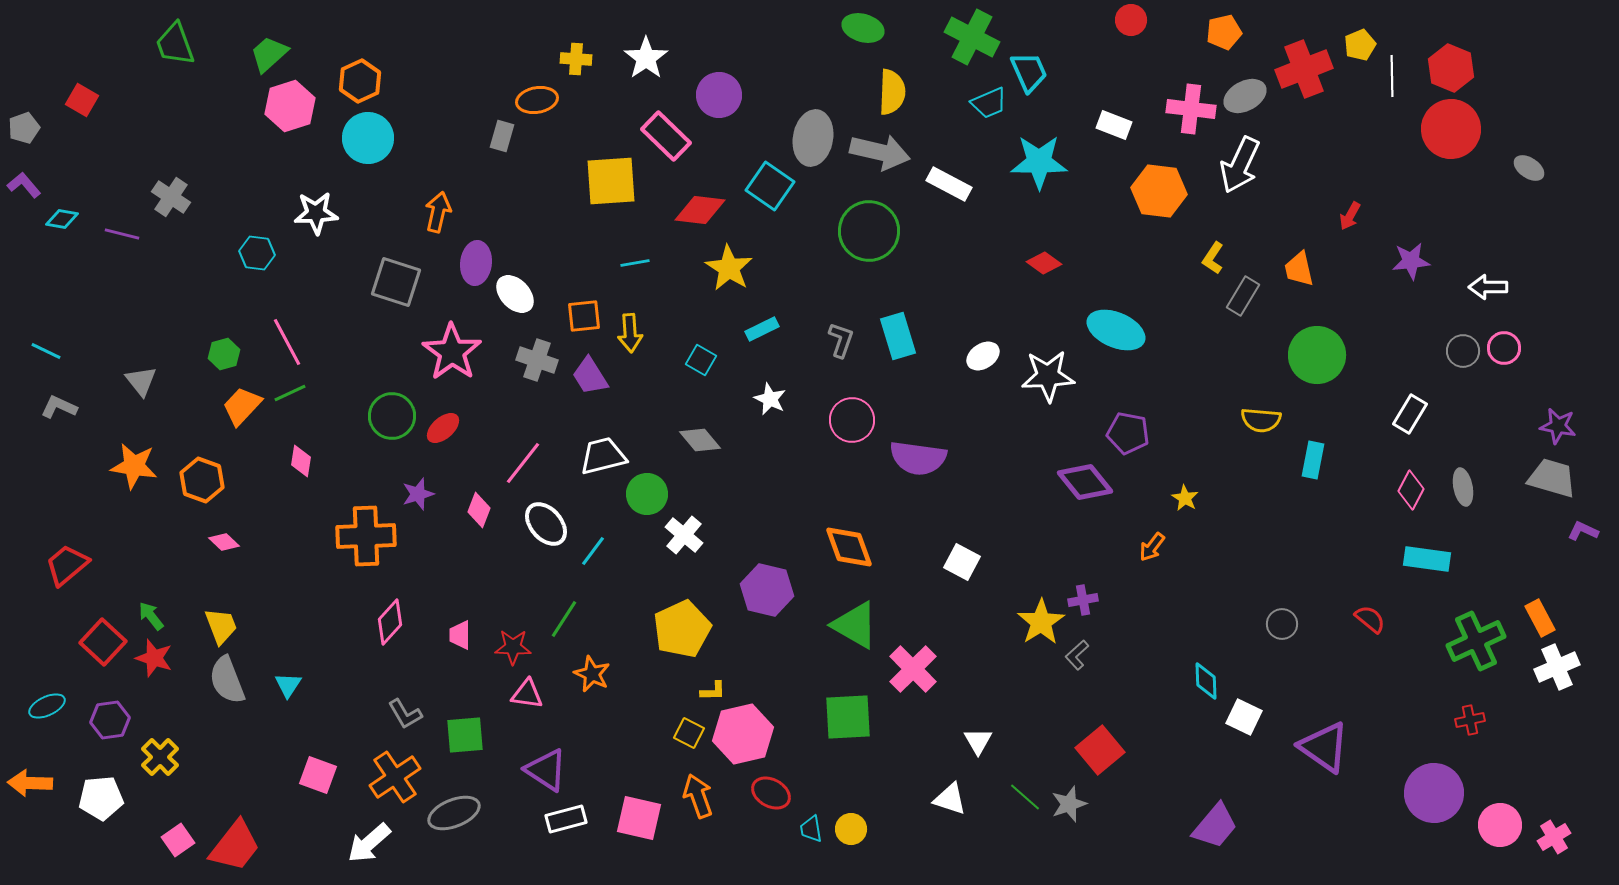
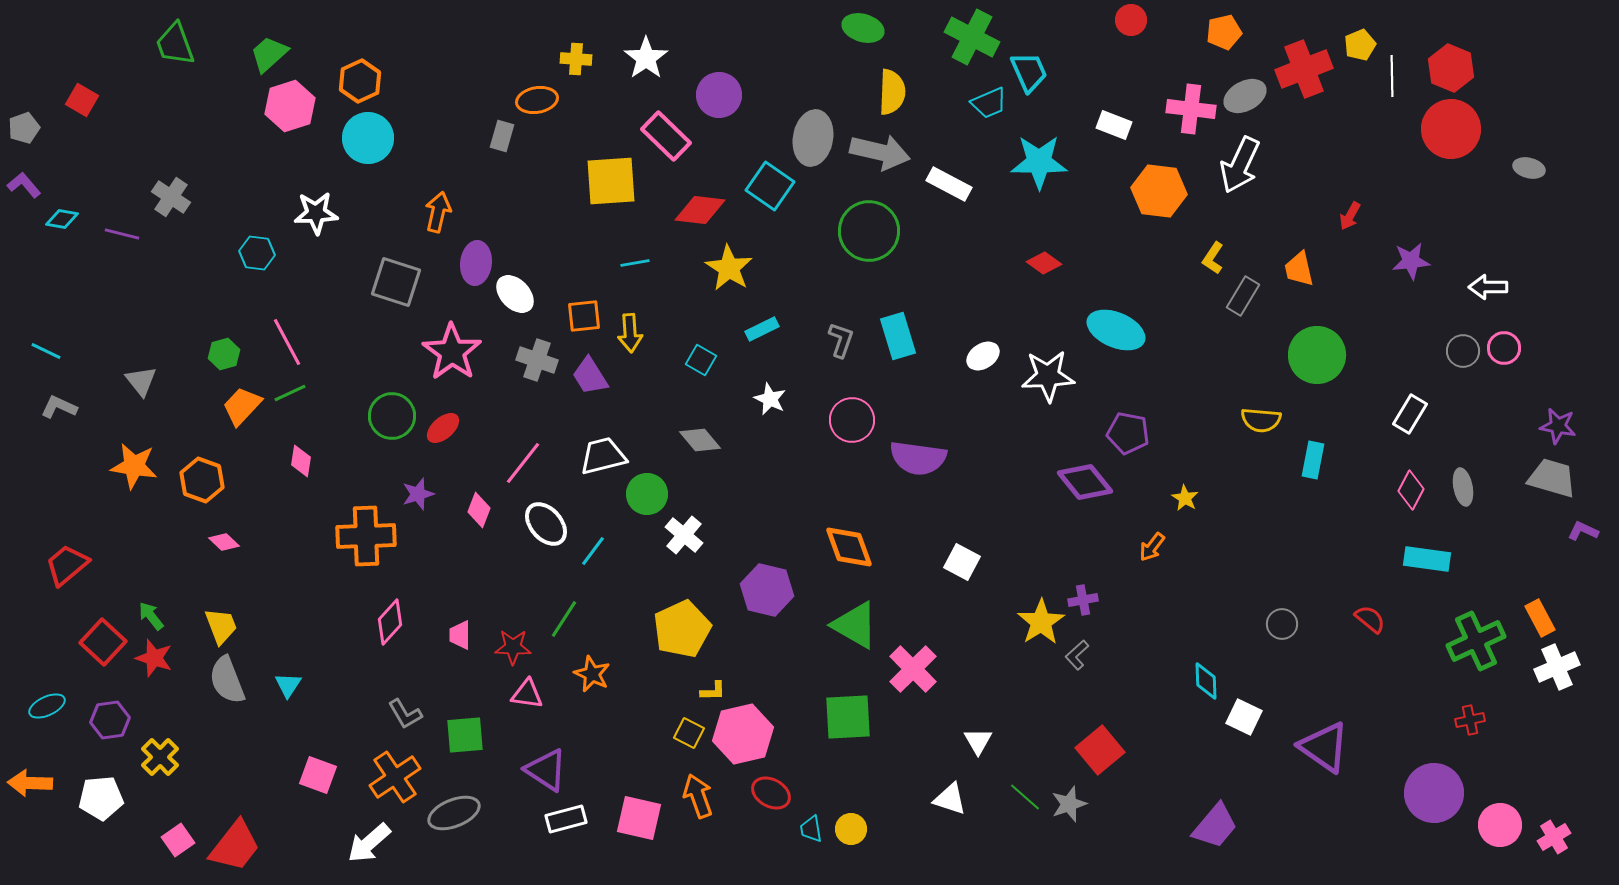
gray ellipse at (1529, 168): rotated 20 degrees counterclockwise
